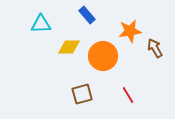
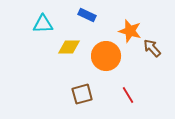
blue rectangle: rotated 24 degrees counterclockwise
cyan triangle: moved 2 px right
orange star: rotated 25 degrees clockwise
brown arrow: moved 3 px left; rotated 12 degrees counterclockwise
orange circle: moved 3 px right
